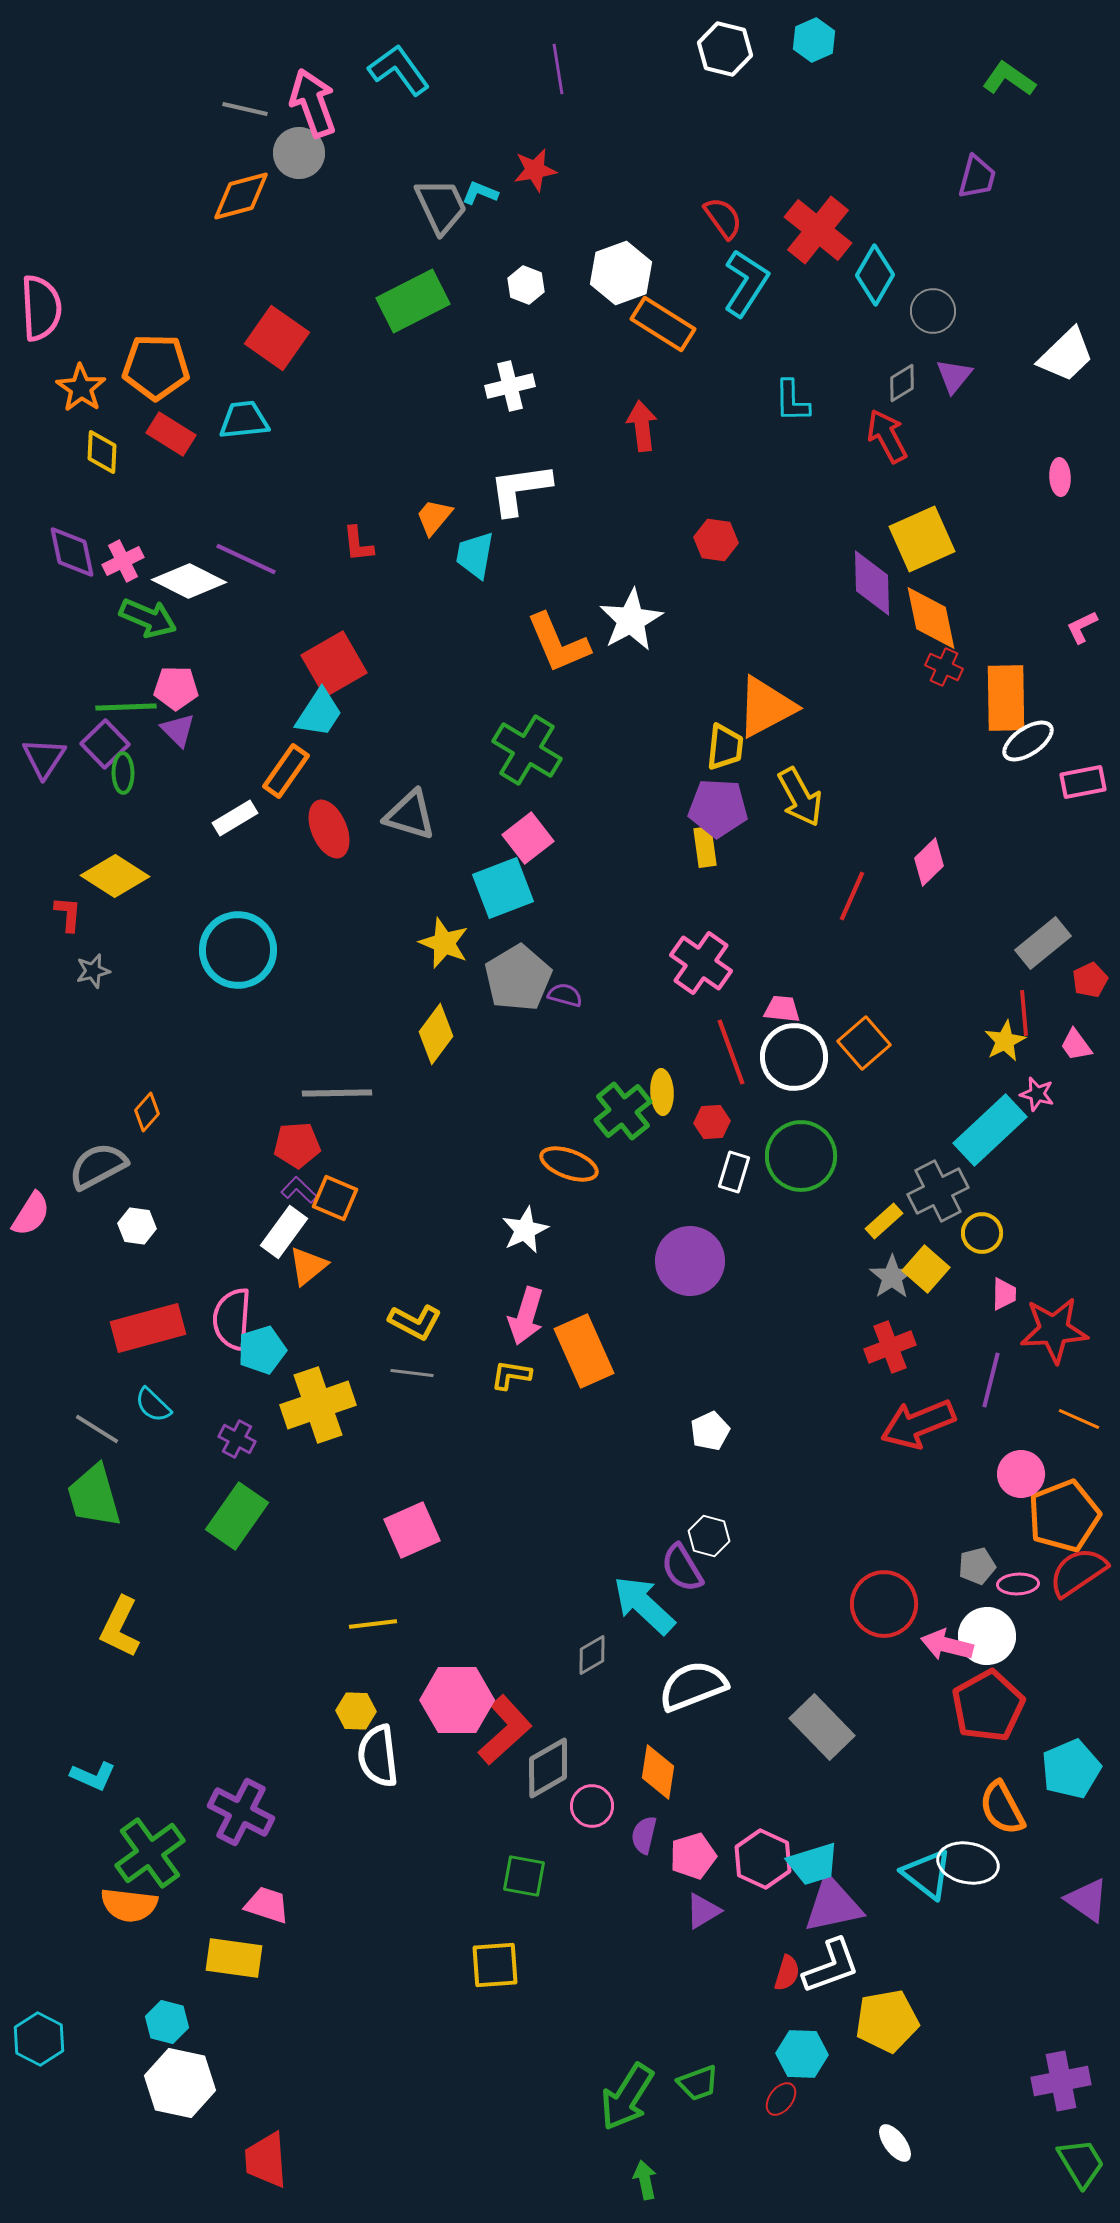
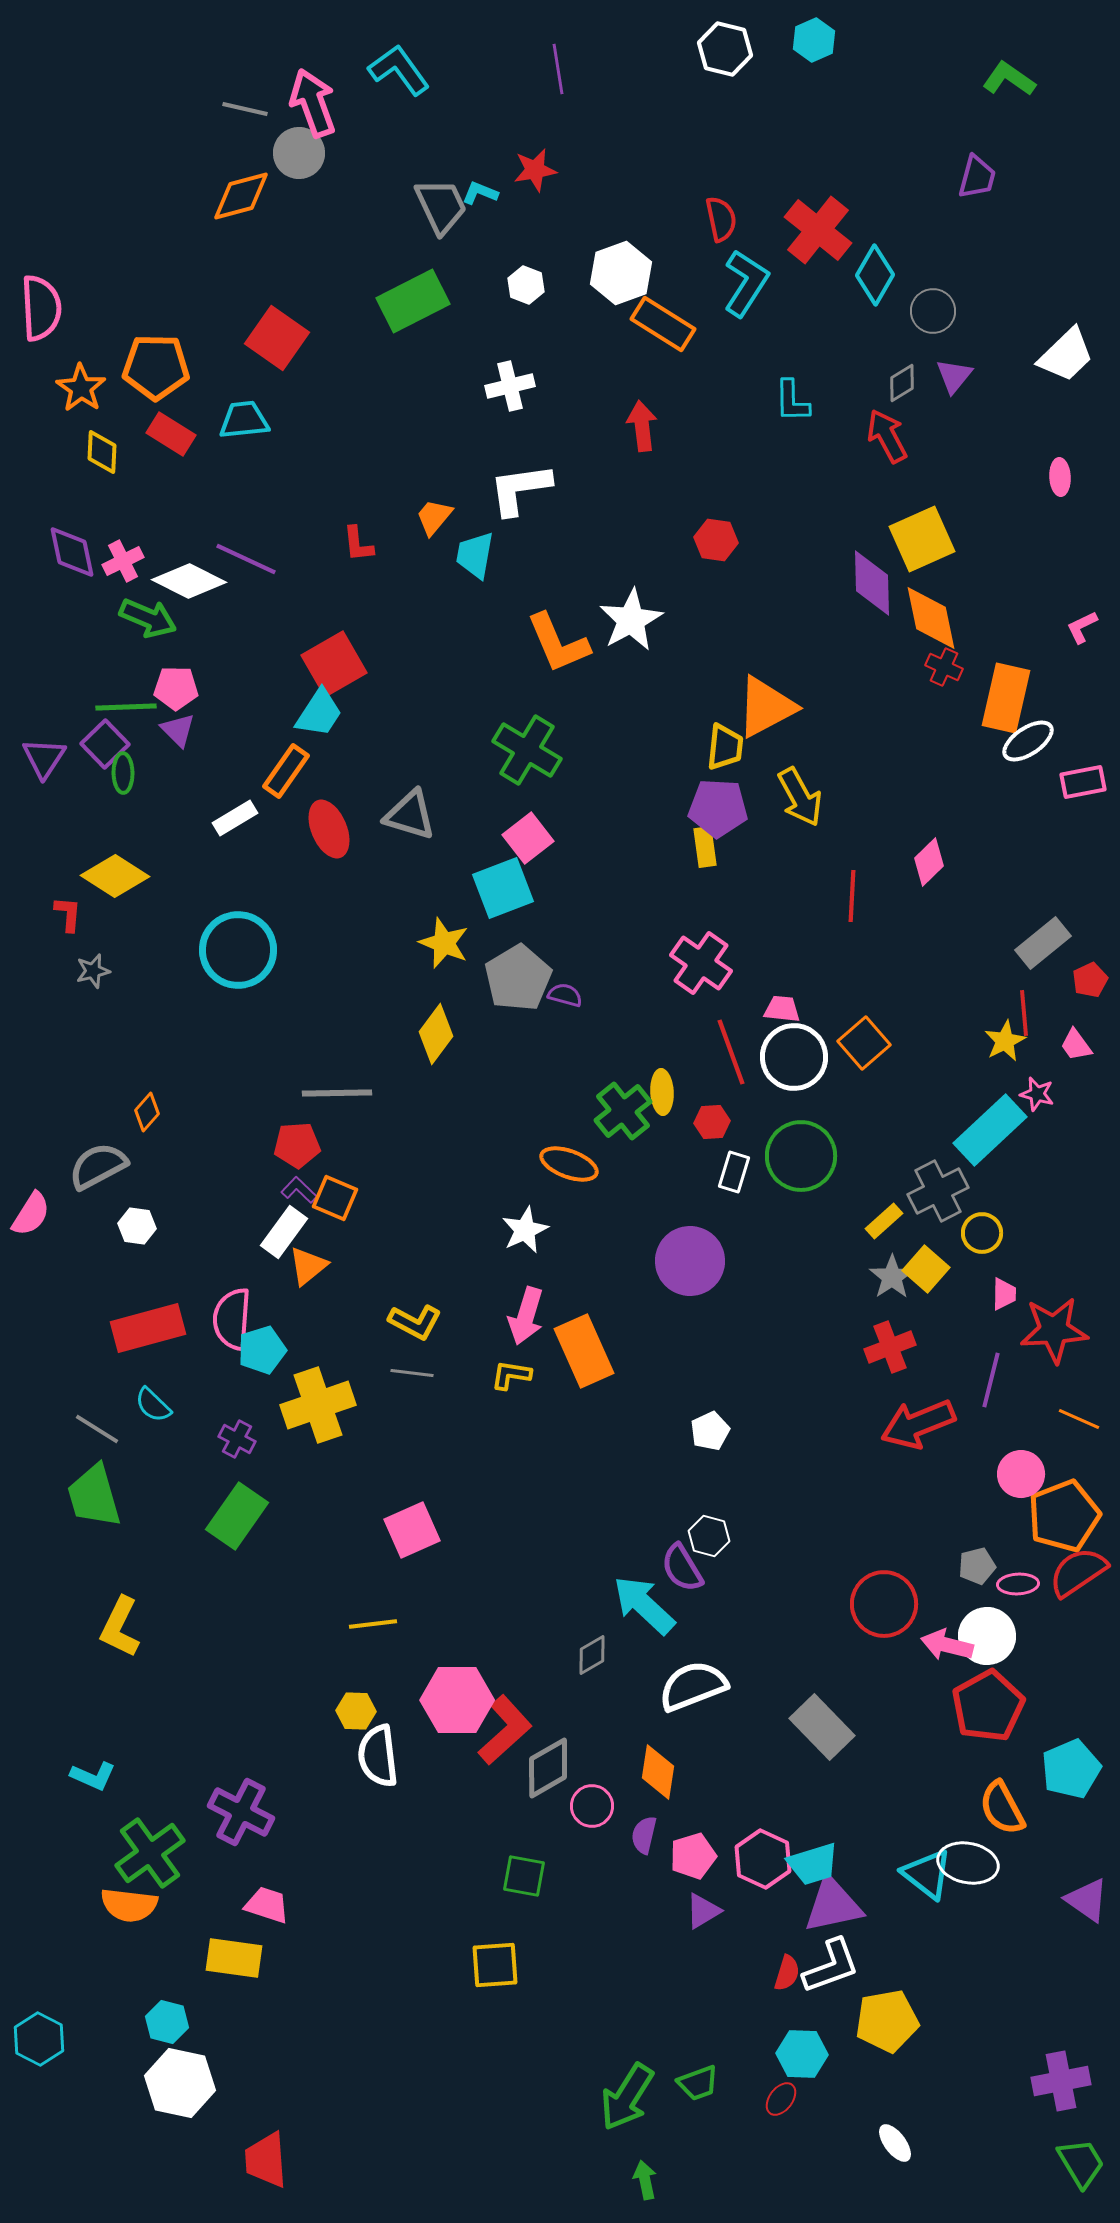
red semicircle at (723, 218): moved 2 px left, 1 px down; rotated 24 degrees clockwise
orange rectangle at (1006, 698): rotated 14 degrees clockwise
red line at (852, 896): rotated 21 degrees counterclockwise
